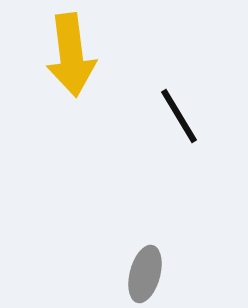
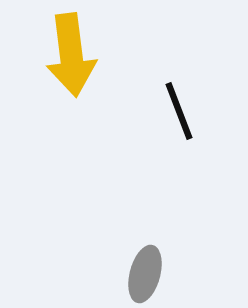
black line: moved 5 px up; rotated 10 degrees clockwise
